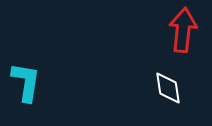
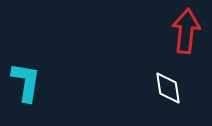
red arrow: moved 3 px right, 1 px down
